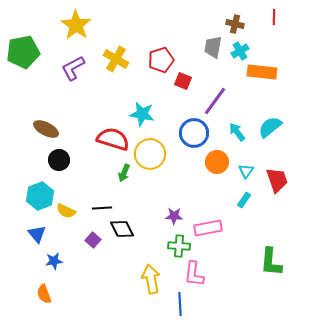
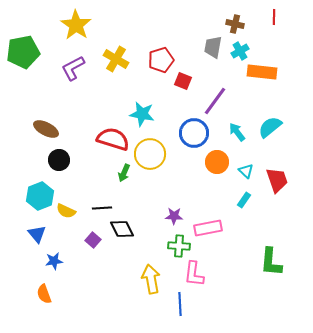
cyan triangle: rotated 21 degrees counterclockwise
